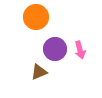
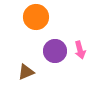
purple circle: moved 2 px down
brown triangle: moved 13 px left
